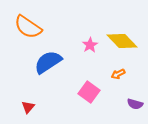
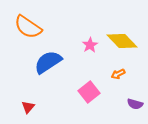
pink square: rotated 15 degrees clockwise
